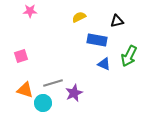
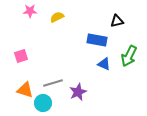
yellow semicircle: moved 22 px left
purple star: moved 4 px right, 1 px up
